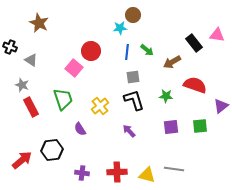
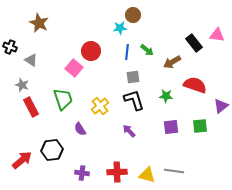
gray line: moved 2 px down
